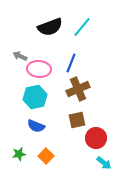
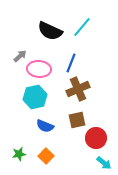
black semicircle: moved 4 px down; rotated 45 degrees clockwise
gray arrow: rotated 112 degrees clockwise
blue semicircle: moved 9 px right
